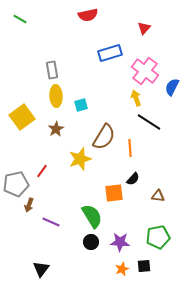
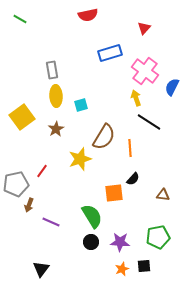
brown triangle: moved 5 px right, 1 px up
